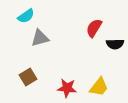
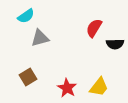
red star: rotated 24 degrees clockwise
